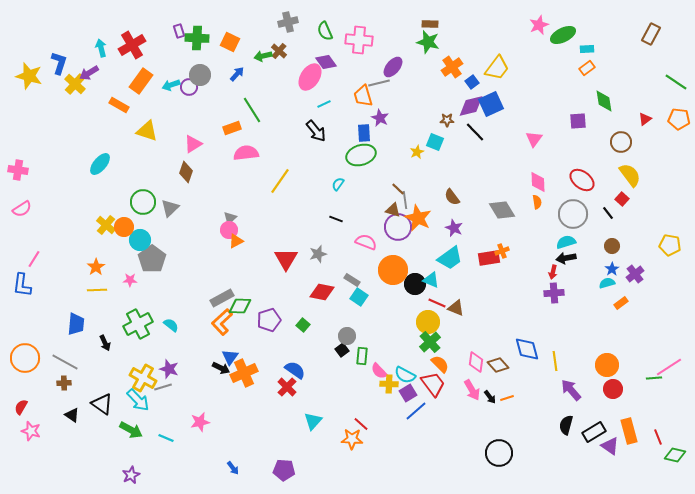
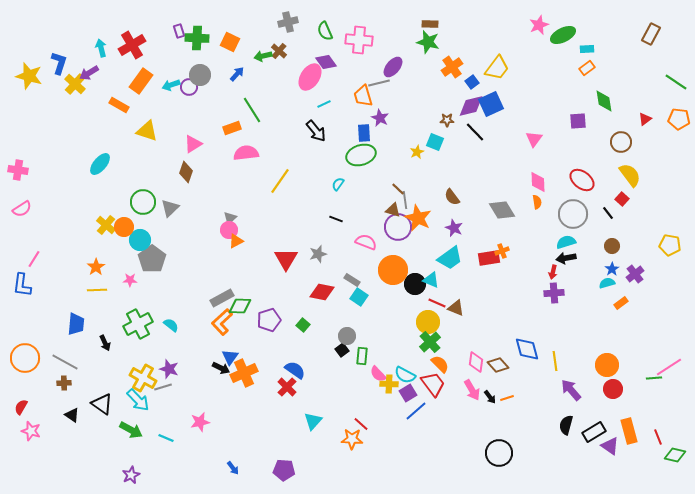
pink semicircle at (379, 371): moved 1 px left, 3 px down
